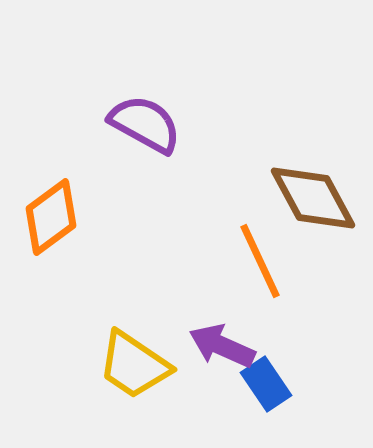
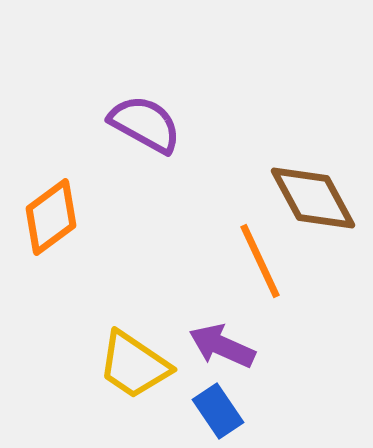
blue rectangle: moved 48 px left, 27 px down
